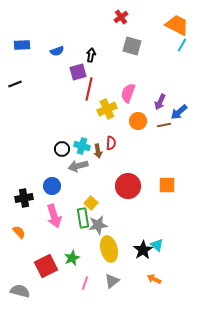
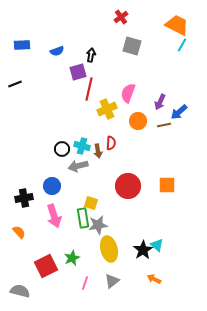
yellow square: rotated 24 degrees counterclockwise
